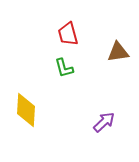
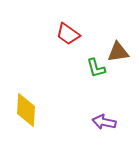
red trapezoid: rotated 40 degrees counterclockwise
green L-shape: moved 32 px right
purple arrow: rotated 125 degrees counterclockwise
